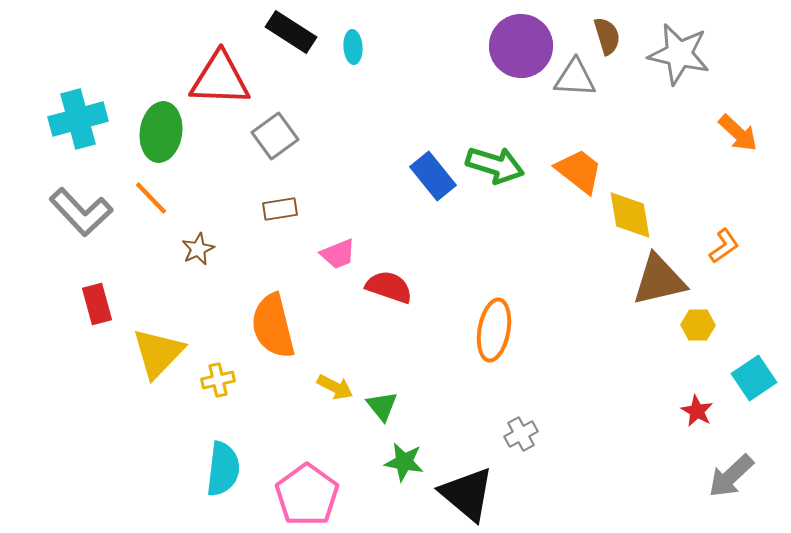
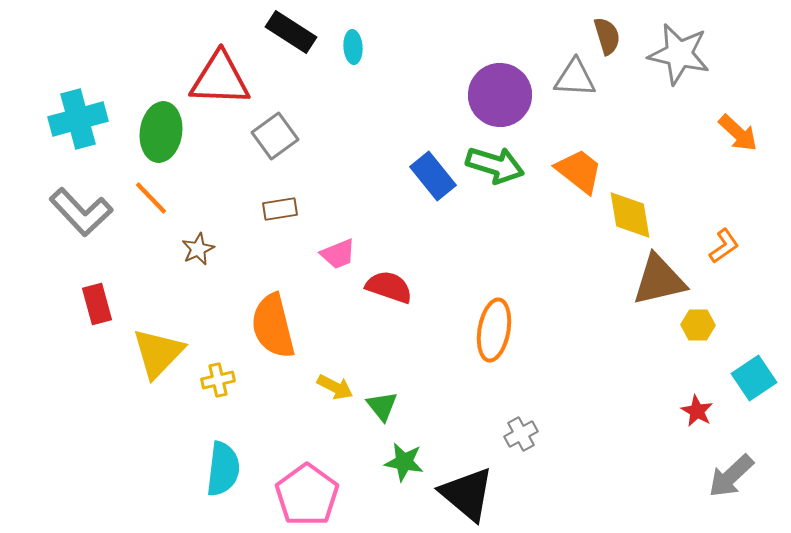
purple circle: moved 21 px left, 49 px down
